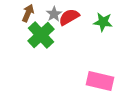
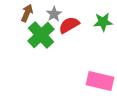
brown arrow: moved 1 px left
red semicircle: moved 8 px down
green star: rotated 12 degrees counterclockwise
